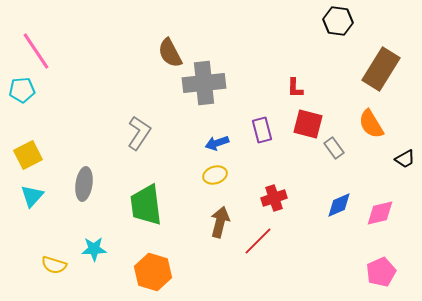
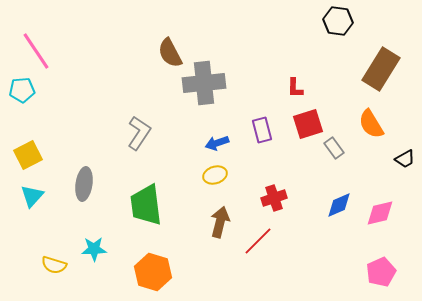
red square: rotated 32 degrees counterclockwise
